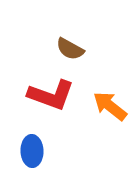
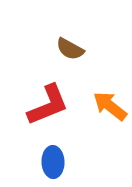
red L-shape: moved 3 px left, 10 px down; rotated 42 degrees counterclockwise
blue ellipse: moved 21 px right, 11 px down
